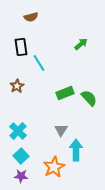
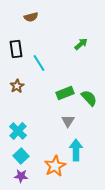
black rectangle: moved 5 px left, 2 px down
gray triangle: moved 7 px right, 9 px up
orange star: moved 1 px right, 1 px up
